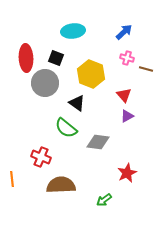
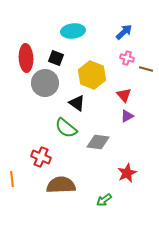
yellow hexagon: moved 1 px right, 1 px down
